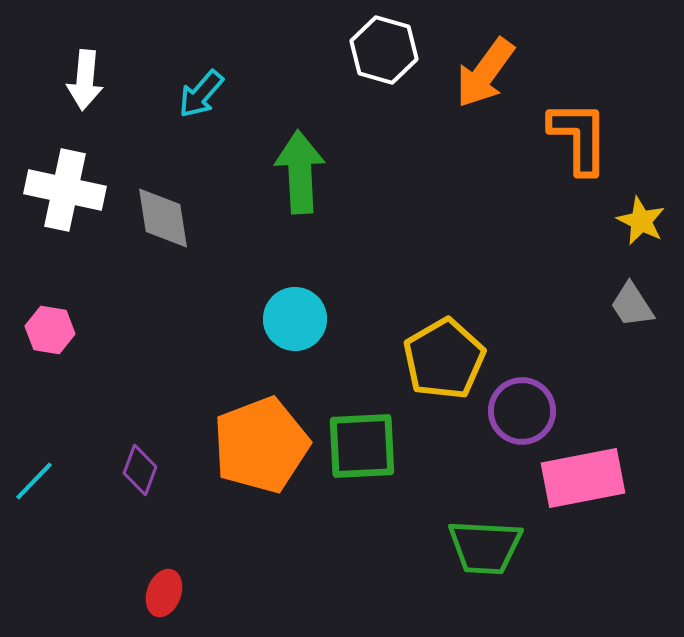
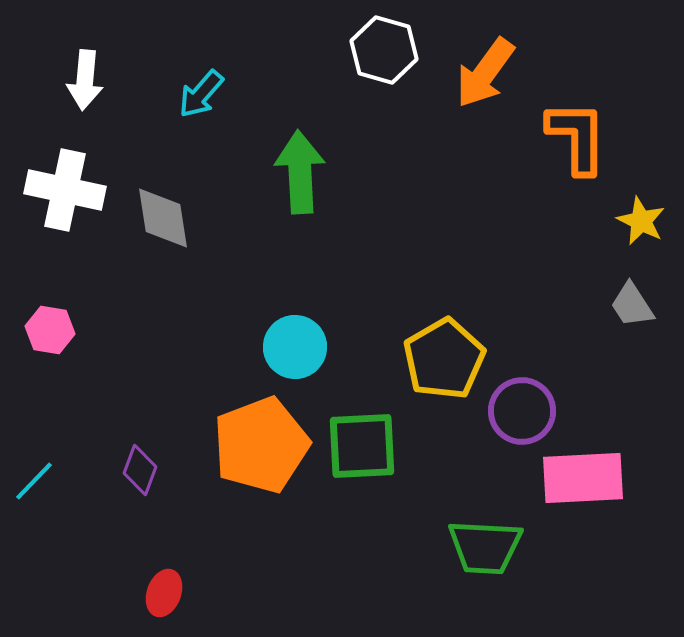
orange L-shape: moved 2 px left
cyan circle: moved 28 px down
pink rectangle: rotated 8 degrees clockwise
